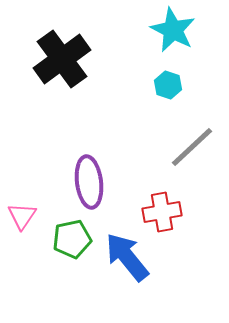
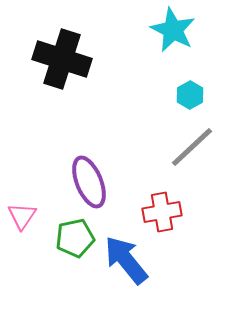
black cross: rotated 36 degrees counterclockwise
cyan hexagon: moved 22 px right, 10 px down; rotated 12 degrees clockwise
purple ellipse: rotated 15 degrees counterclockwise
green pentagon: moved 3 px right, 1 px up
blue arrow: moved 1 px left, 3 px down
